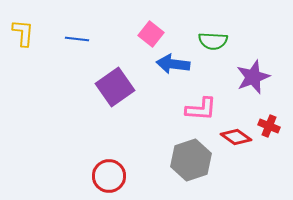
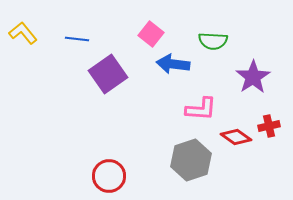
yellow L-shape: rotated 44 degrees counterclockwise
purple star: rotated 12 degrees counterclockwise
purple square: moved 7 px left, 13 px up
red cross: rotated 35 degrees counterclockwise
